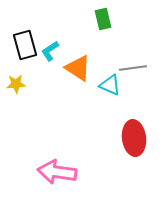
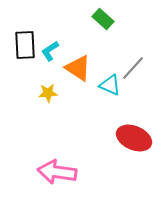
green rectangle: rotated 35 degrees counterclockwise
black rectangle: rotated 12 degrees clockwise
gray line: rotated 40 degrees counterclockwise
yellow star: moved 32 px right, 9 px down
red ellipse: rotated 60 degrees counterclockwise
